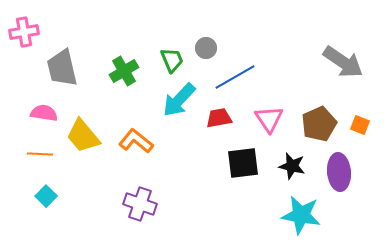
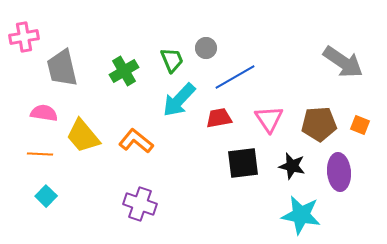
pink cross: moved 5 px down
brown pentagon: rotated 20 degrees clockwise
